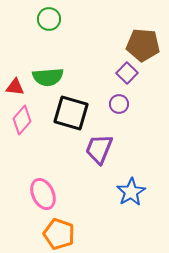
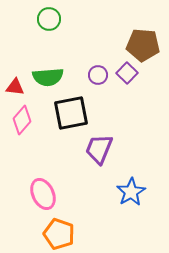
purple circle: moved 21 px left, 29 px up
black square: rotated 27 degrees counterclockwise
